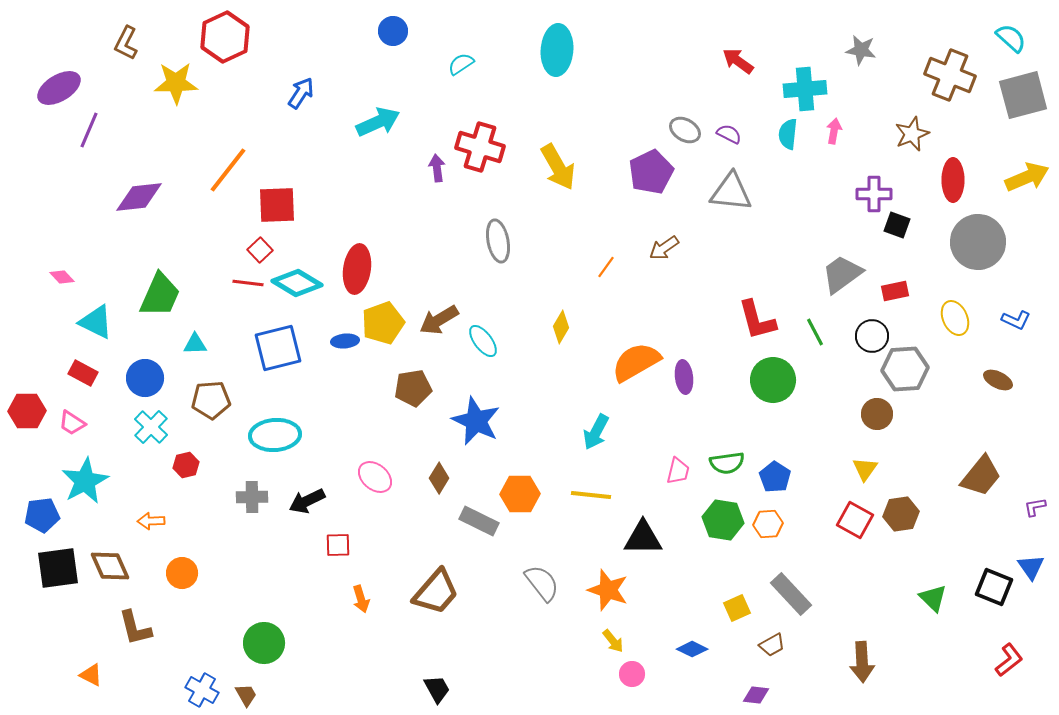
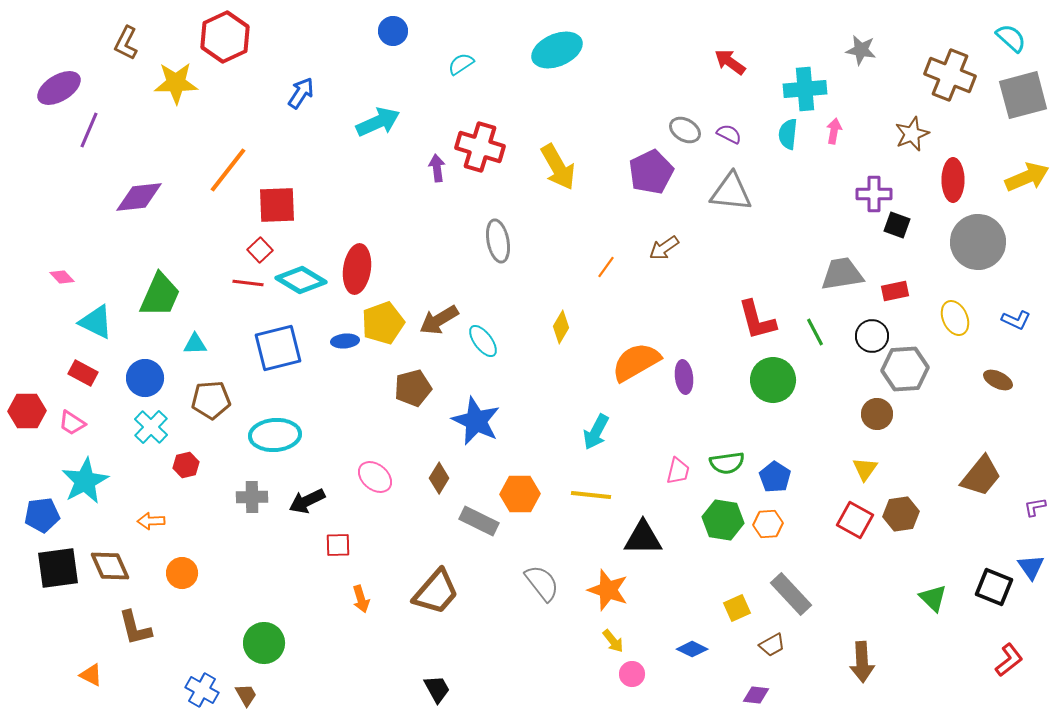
cyan ellipse at (557, 50): rotated 63 degrees clockwise
red arrow at (738, 61): moved 8 px left, 1 px down
gray trapezoid at (842, 274): rotated 27 degrees clockwise
cyan diamond at (297, 283): moved 4 px right, 3 px up
brown pentagon at (413, 388): rotated 6 degrees counterclockwise
